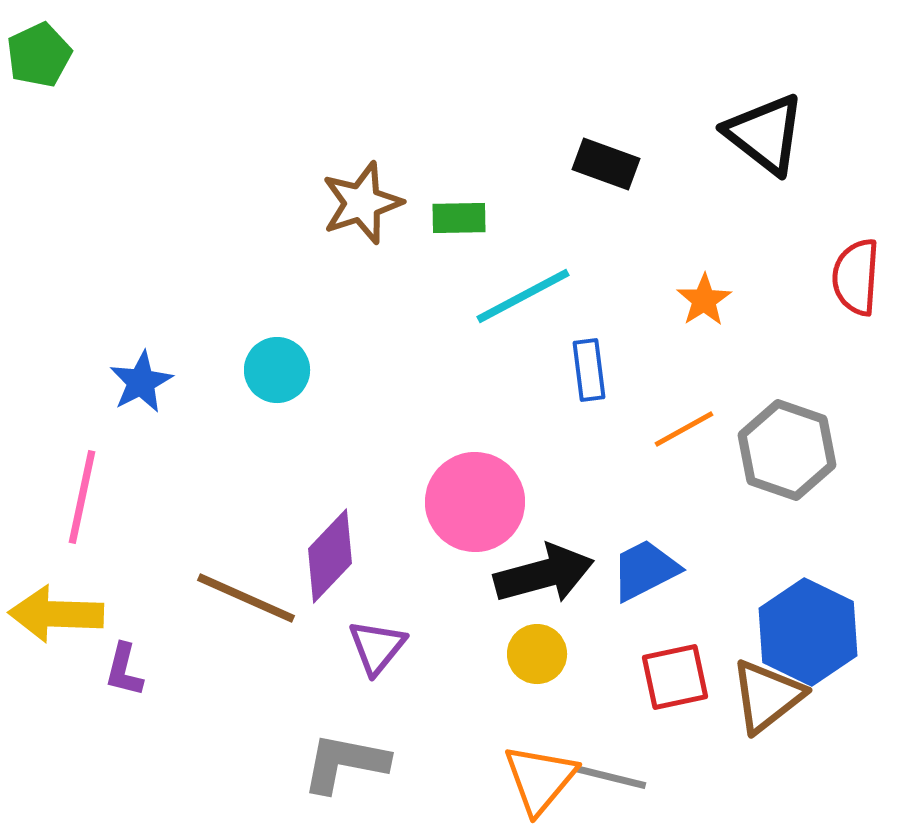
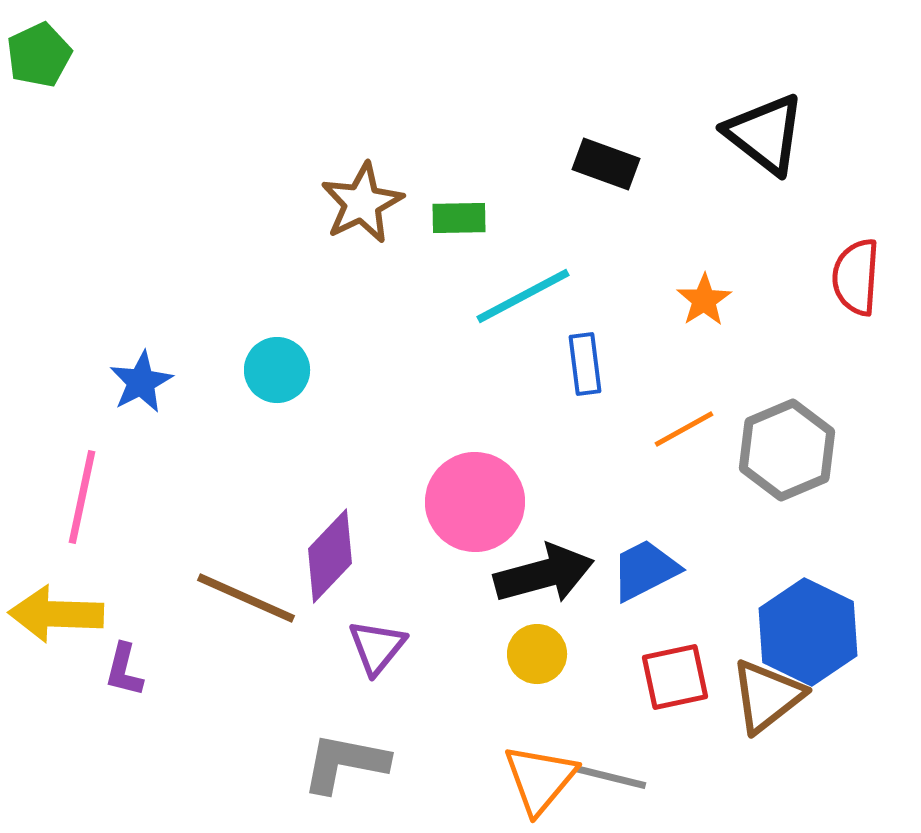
brown star: rotated 8 degrees counterclockwise
blue rectangle: moved 4 px left, 6 px up
gray hexagon: rotated 18 degrees clockwise
